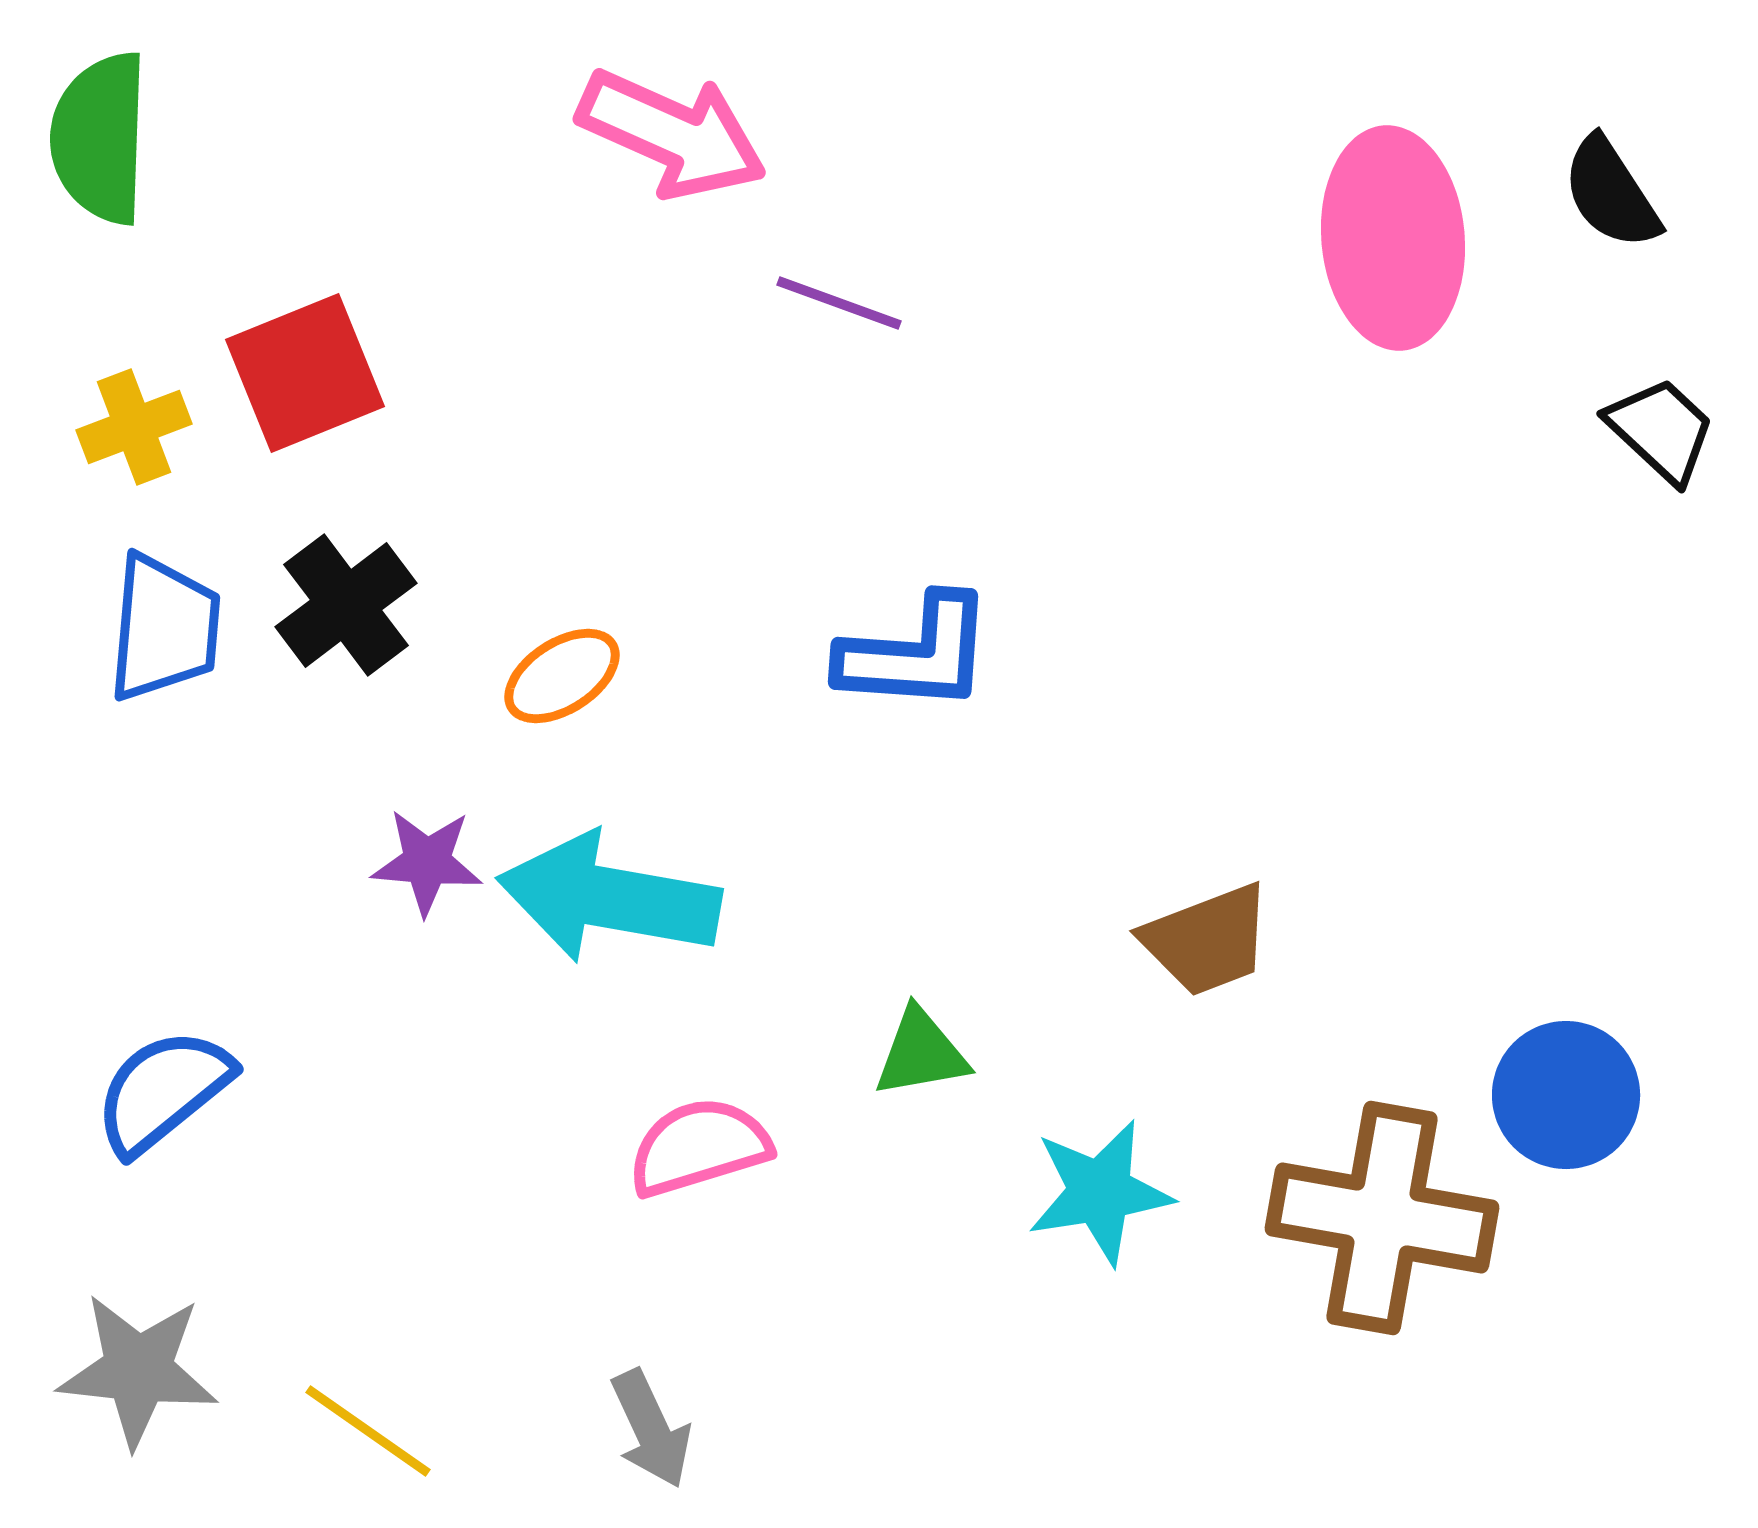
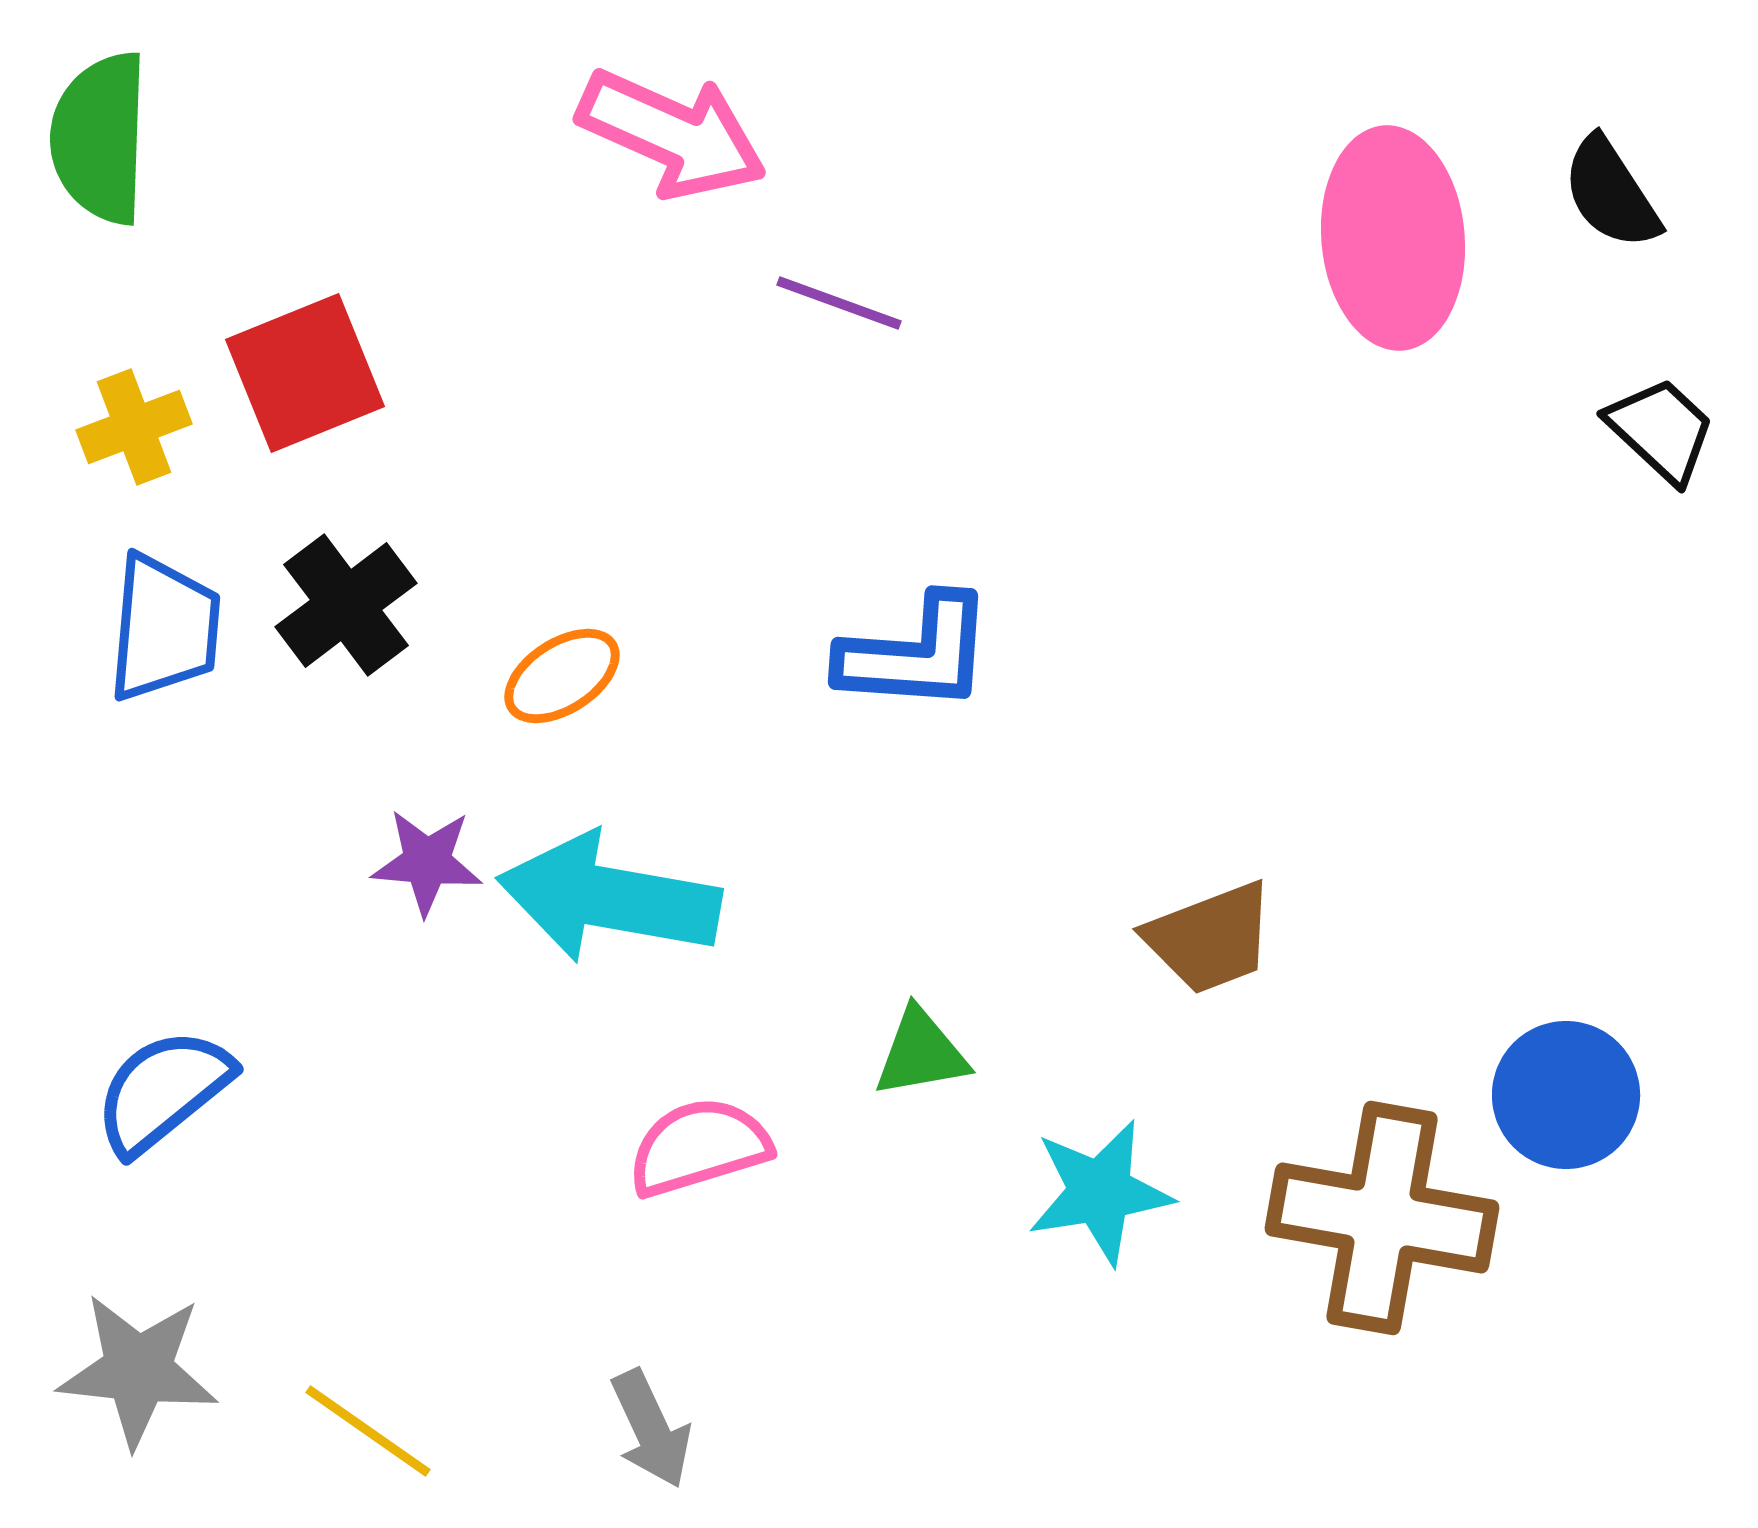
brown trapezoid: moved 3 px right, 2 px up
